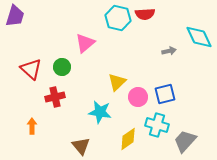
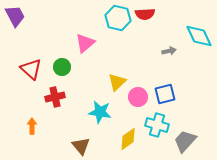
purple trapezoid: rotated 45 degrees counterclockwise
cyan diamond: moved 1 px up
